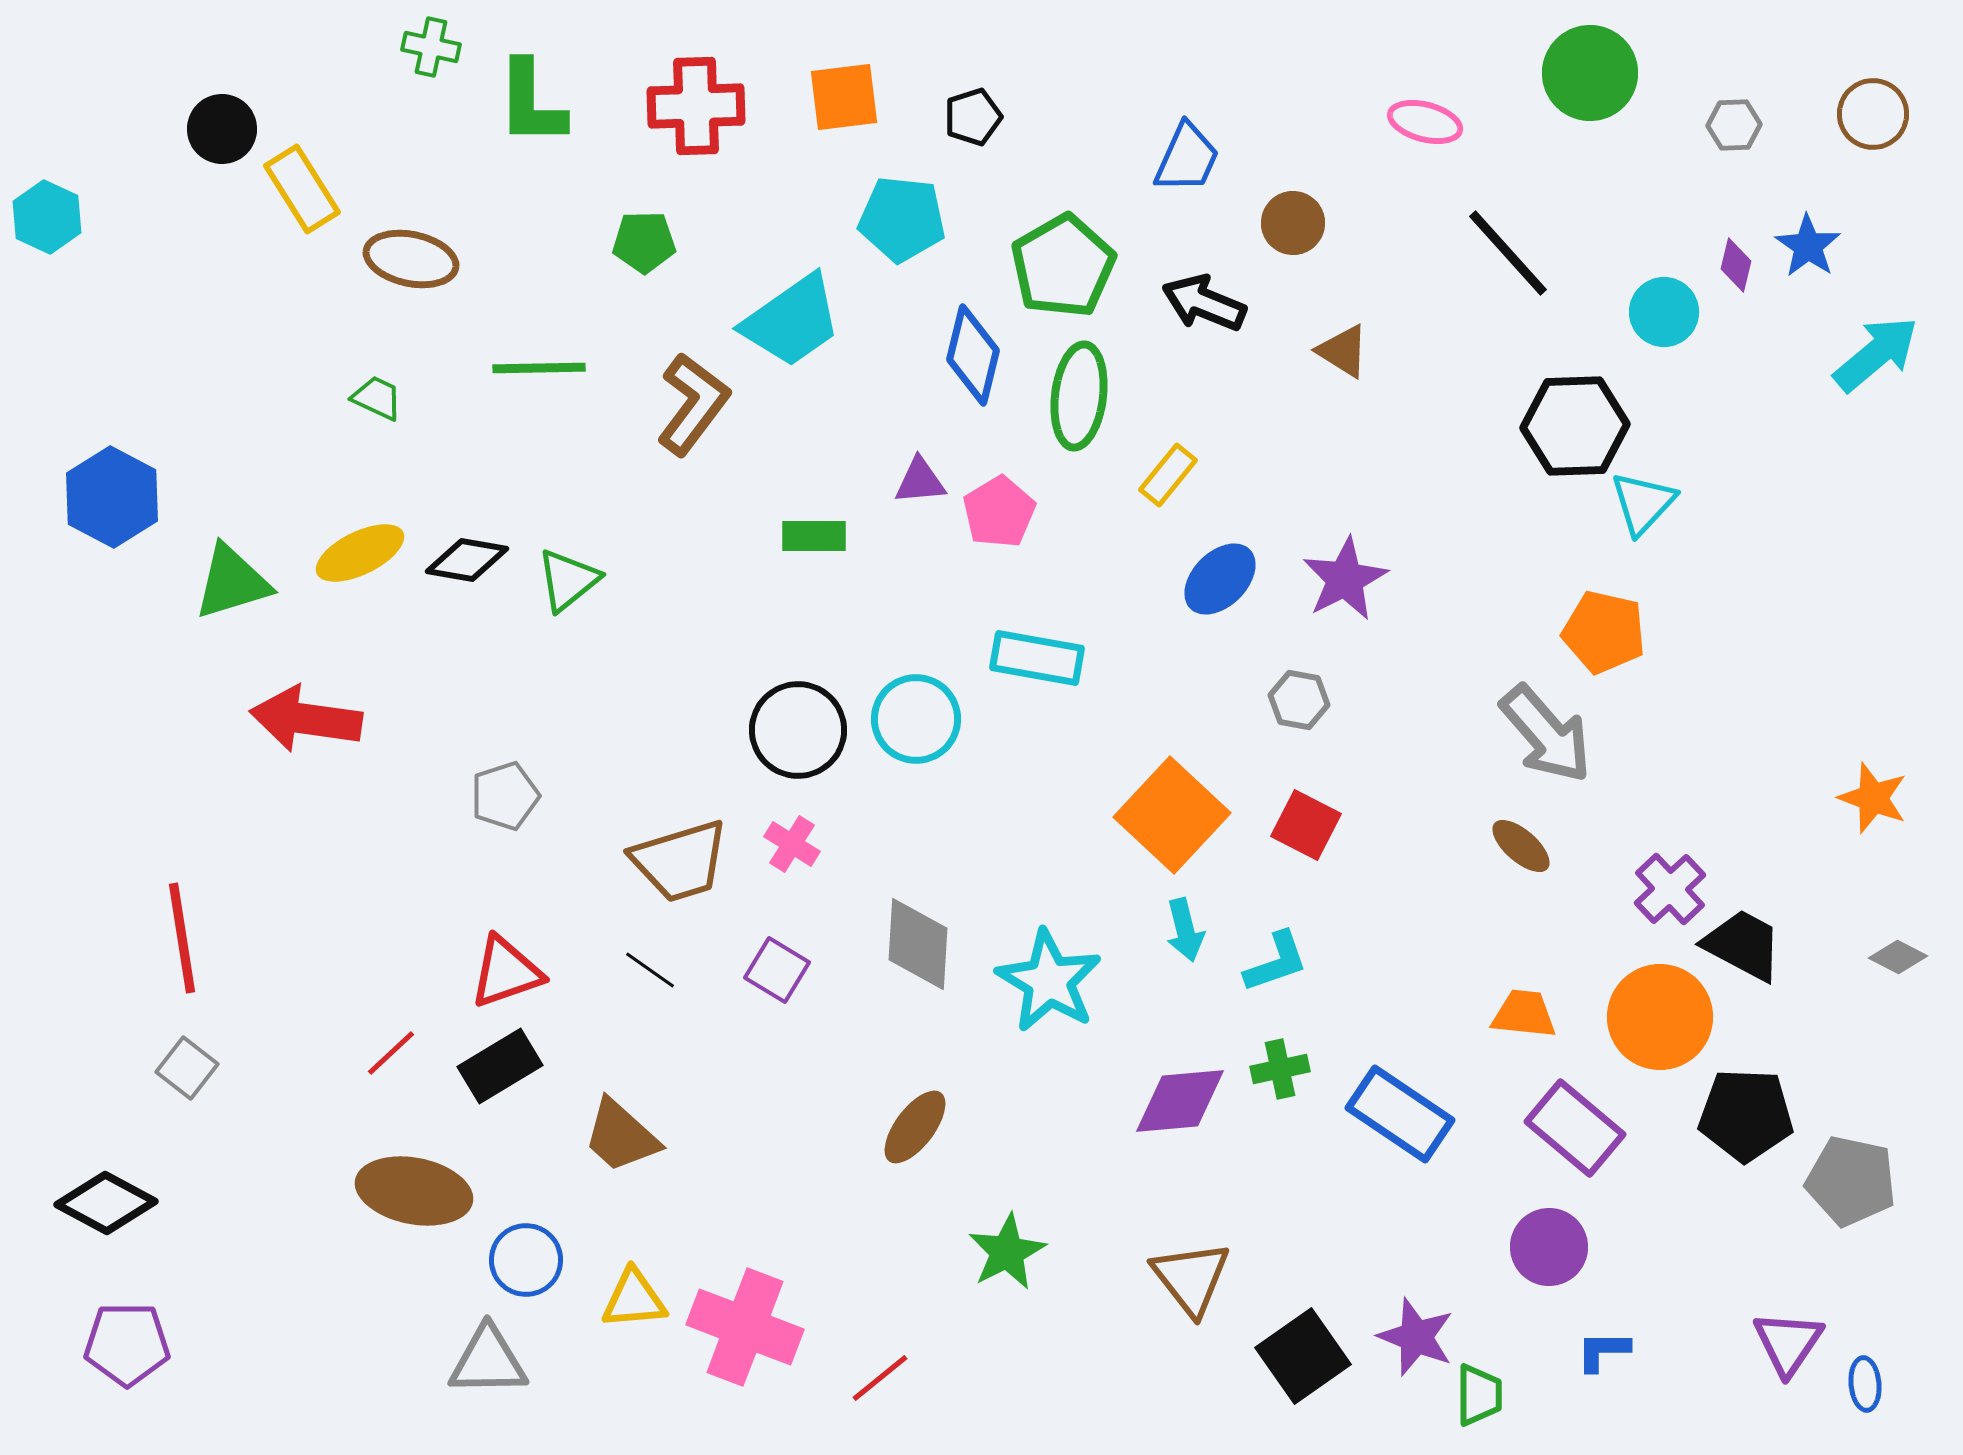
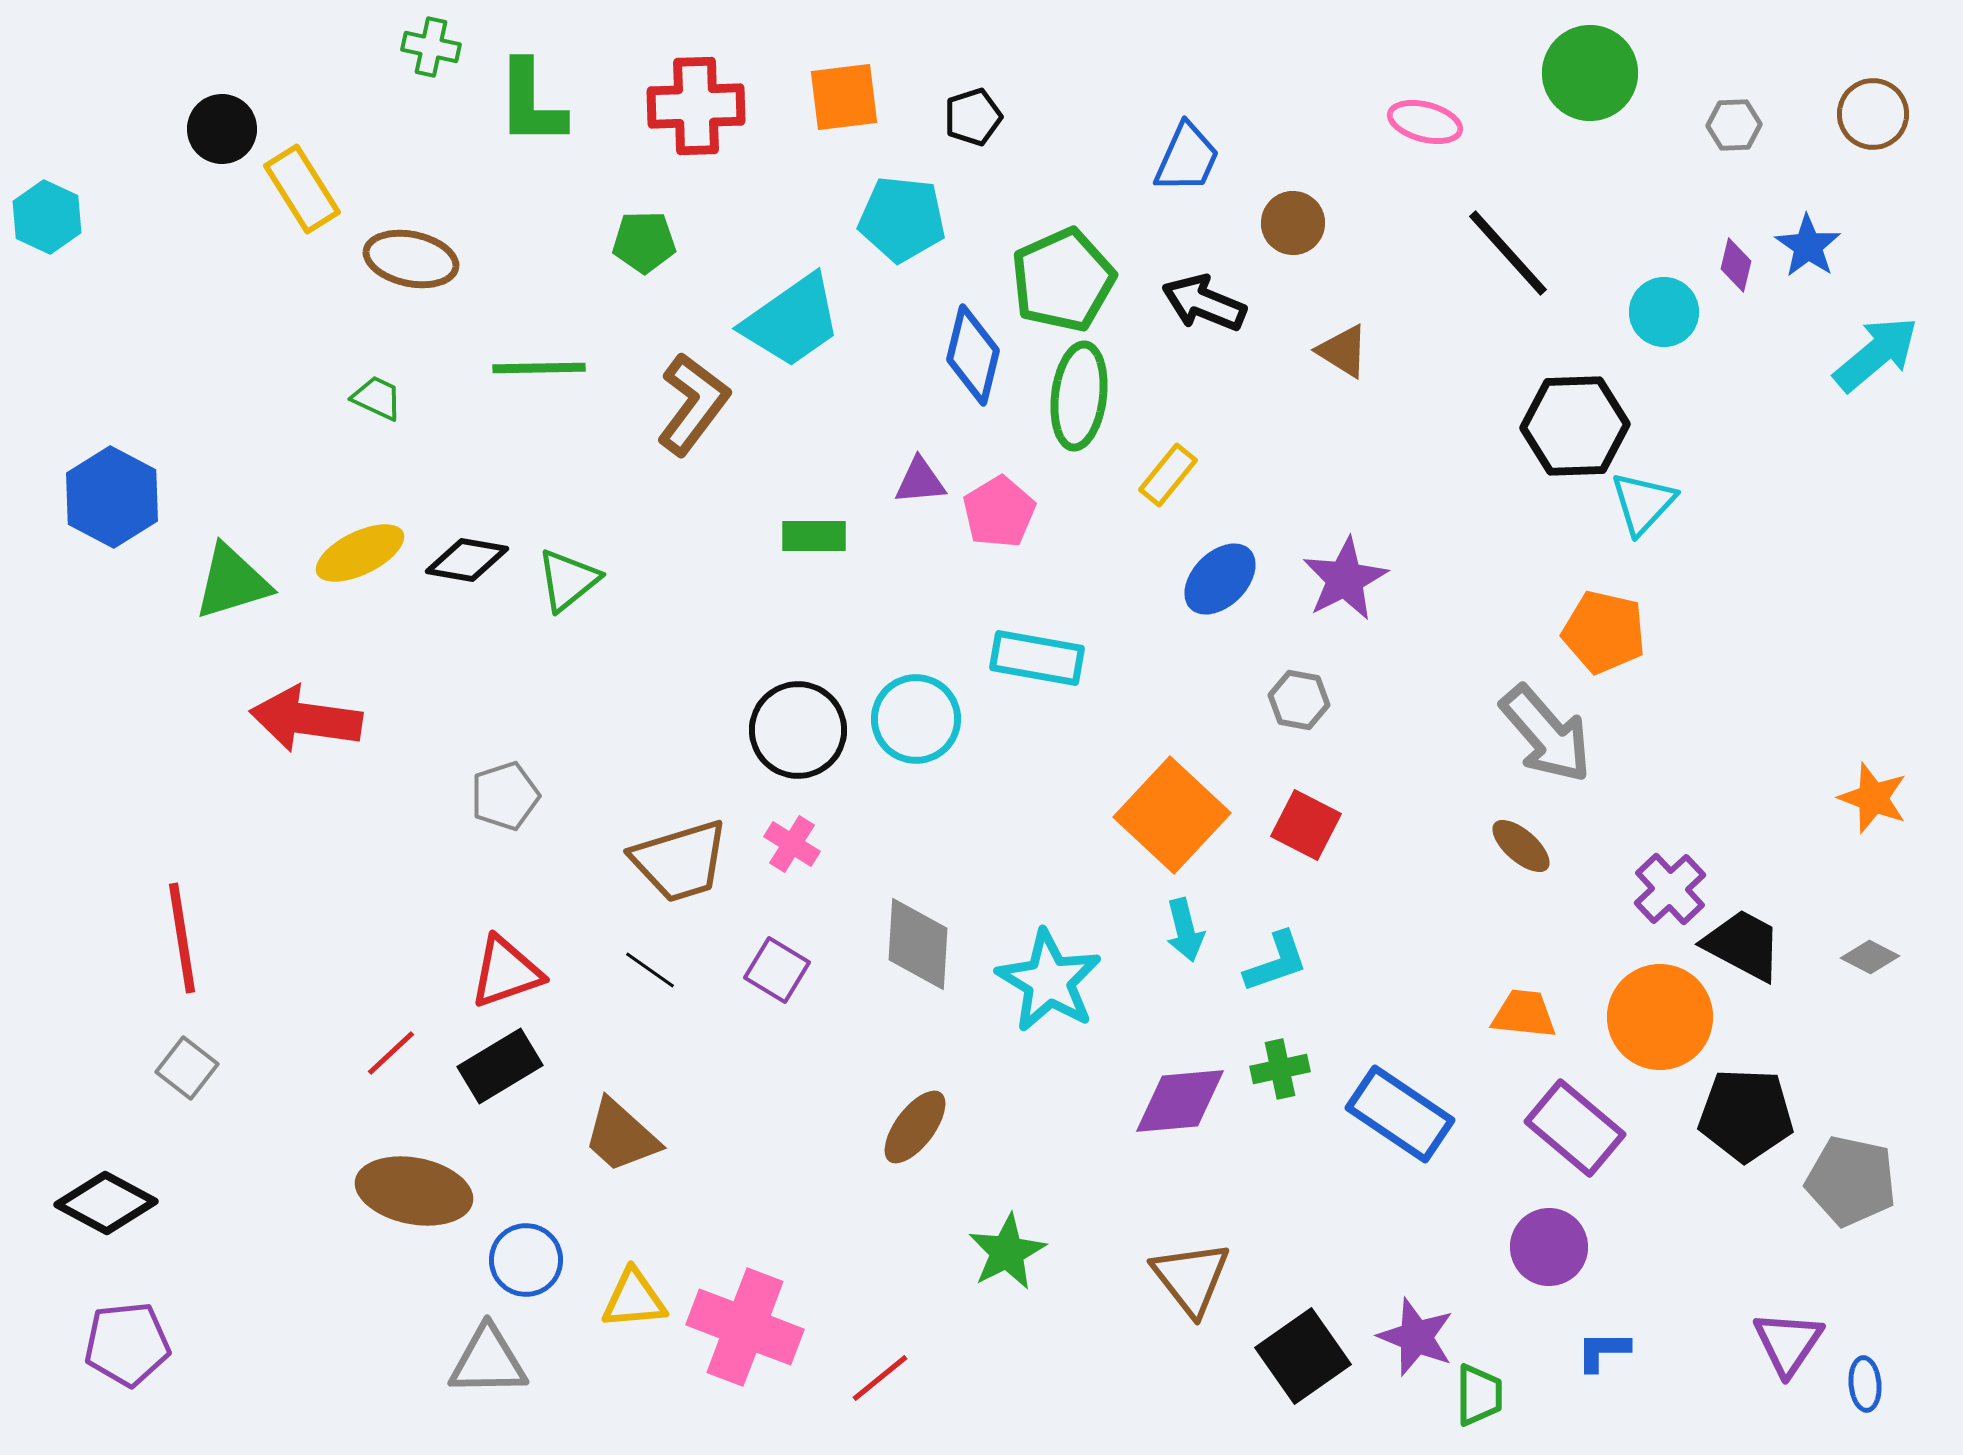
green pentagon at (1063, 266): moved 14 px down; rotated 6 degrees clockwise
gray diamond at (1898, 957): moved 28 px left
purple pentagon at (127, 1344): rotated 6 degrees counterclockwise
